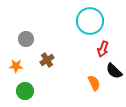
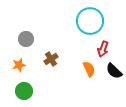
brown cross: moved 4 px right, 1 px up
orange star: moved 3 px right, 1 px up; rotated 16 degrees counterclockwise
orange semicircle: moved 5 px left, 14 px up
green circle: moved 1 px left
